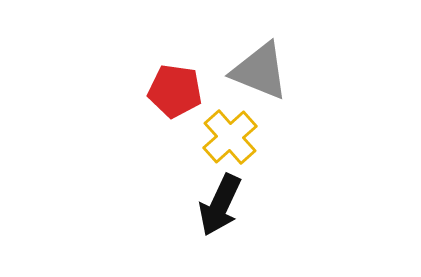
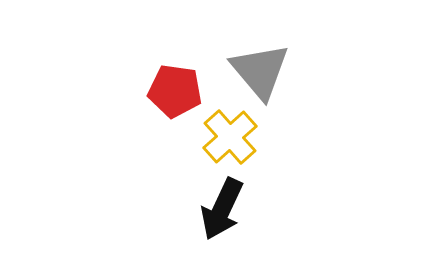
gray triangle: rotated 28 degrees clockwise
black arrow: moved 2 px right, 4 px down
